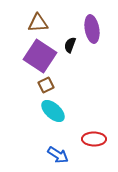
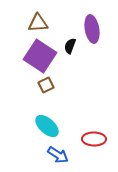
black semicircle: moved 1 px down
cyan ellipse: moved 6 px left, 15 px down
